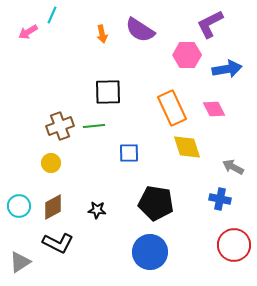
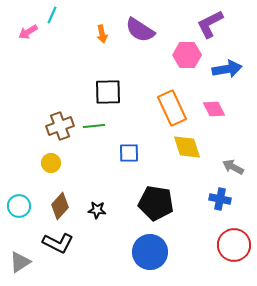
brown diamond: moved 7 px right, 1 px up; rotated 20 degrees counterclockwise
